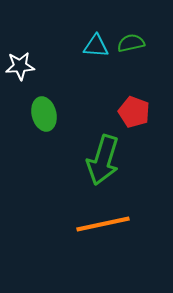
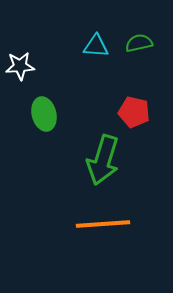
green semicircle: moved 8 px right
red pentagon: rotated 8 degrees counterclockwise
orange line: rotated 8 degrees clockwise
